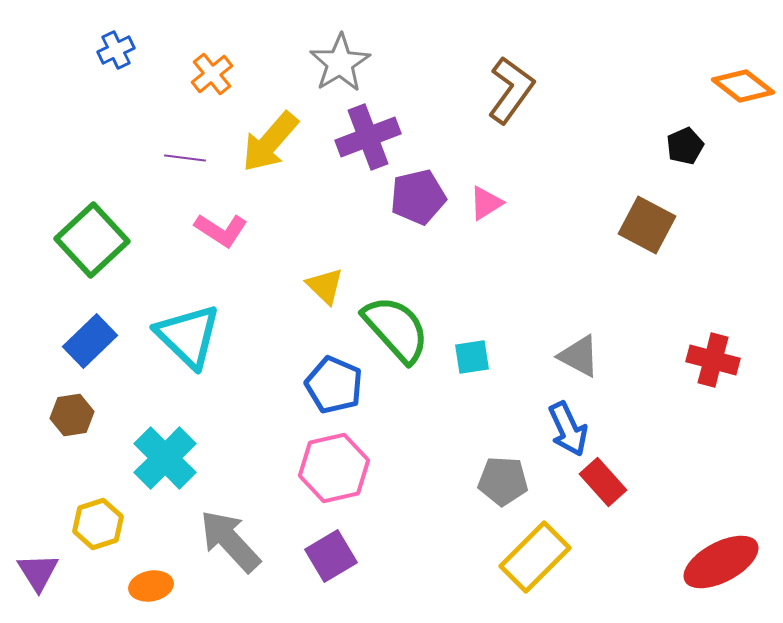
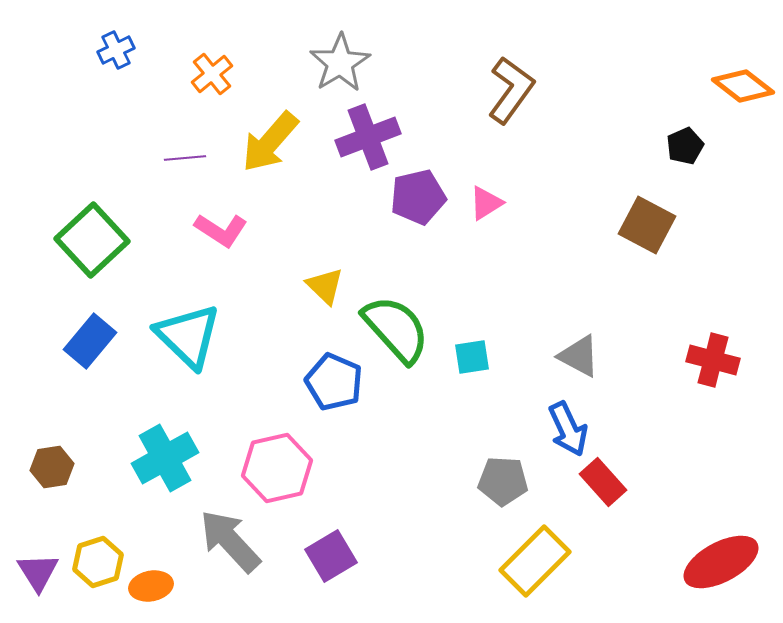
purple line: rotated 12 degrees counterclockwise
blue rectangle: rotated 6 degrees counterclockwise
blue pentagon: moved 3 px up
brown hexagon: moved 20 px left, 52 px down
cyan cross: rotated 16 degrees clockwise
pink hexagon: moved 57 px left
yellow hexagon: moved 38 px down
yellow rectangle: moved 4 px down
